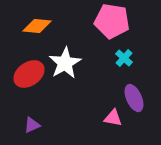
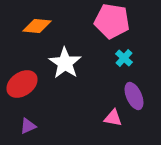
white star: rotated 8 degrees counterclockwise
red ellipse: moved 7 px left, 10 px down
purple ellipse: moved 2 px up
purple triangle: moved 4 px left, 1 px down
